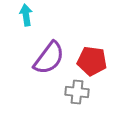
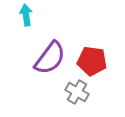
purple semicircle: moved 1 px right
gray cross: rotated 25 degrees clockwise
